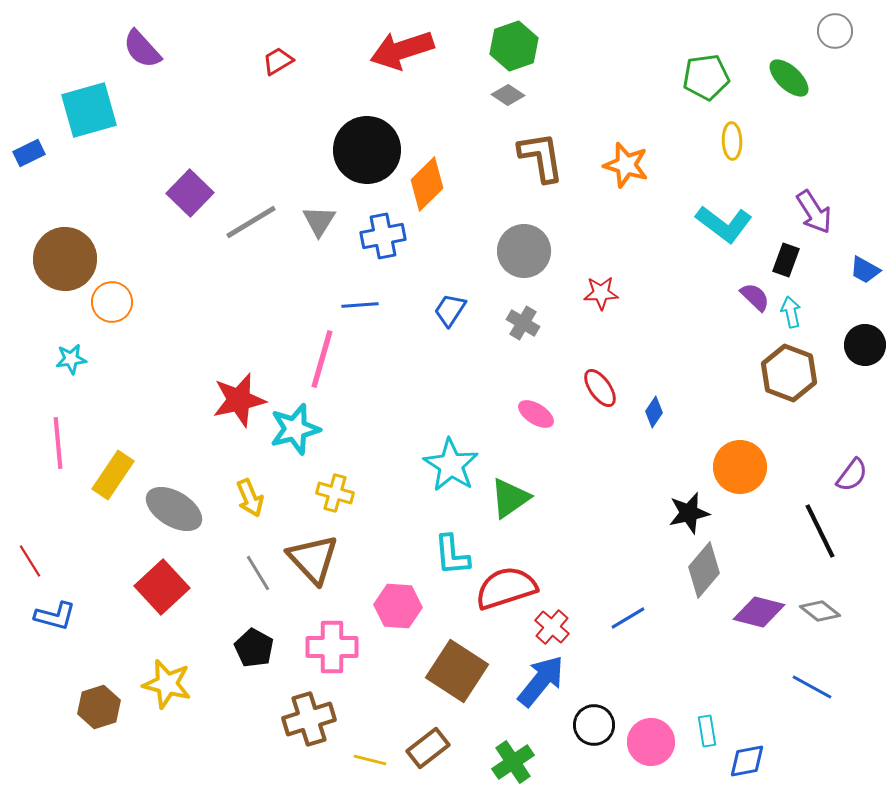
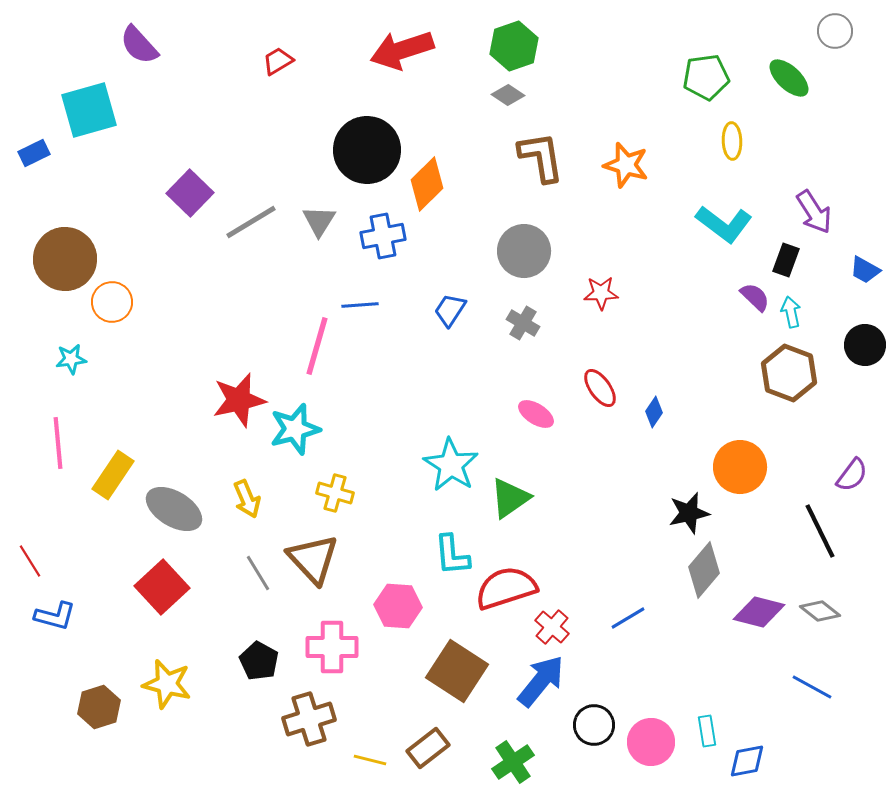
purple semicircle at (142, 49): moved 3 px left, 4 px up
blue rectangle at (29, 153): moved 5 px right
pink line at (322, 359): moved 5 px left, 13 px up
yellow arrow at (250, 498): moved 3 px left, 1 px down
black pentagon at (254, 648): moved 5 px right, 13 px down
